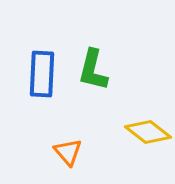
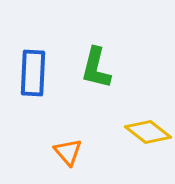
green L-shape: moved 3 px right, 2 px up
blue rectangle: moved 9 px left, 1 px up
